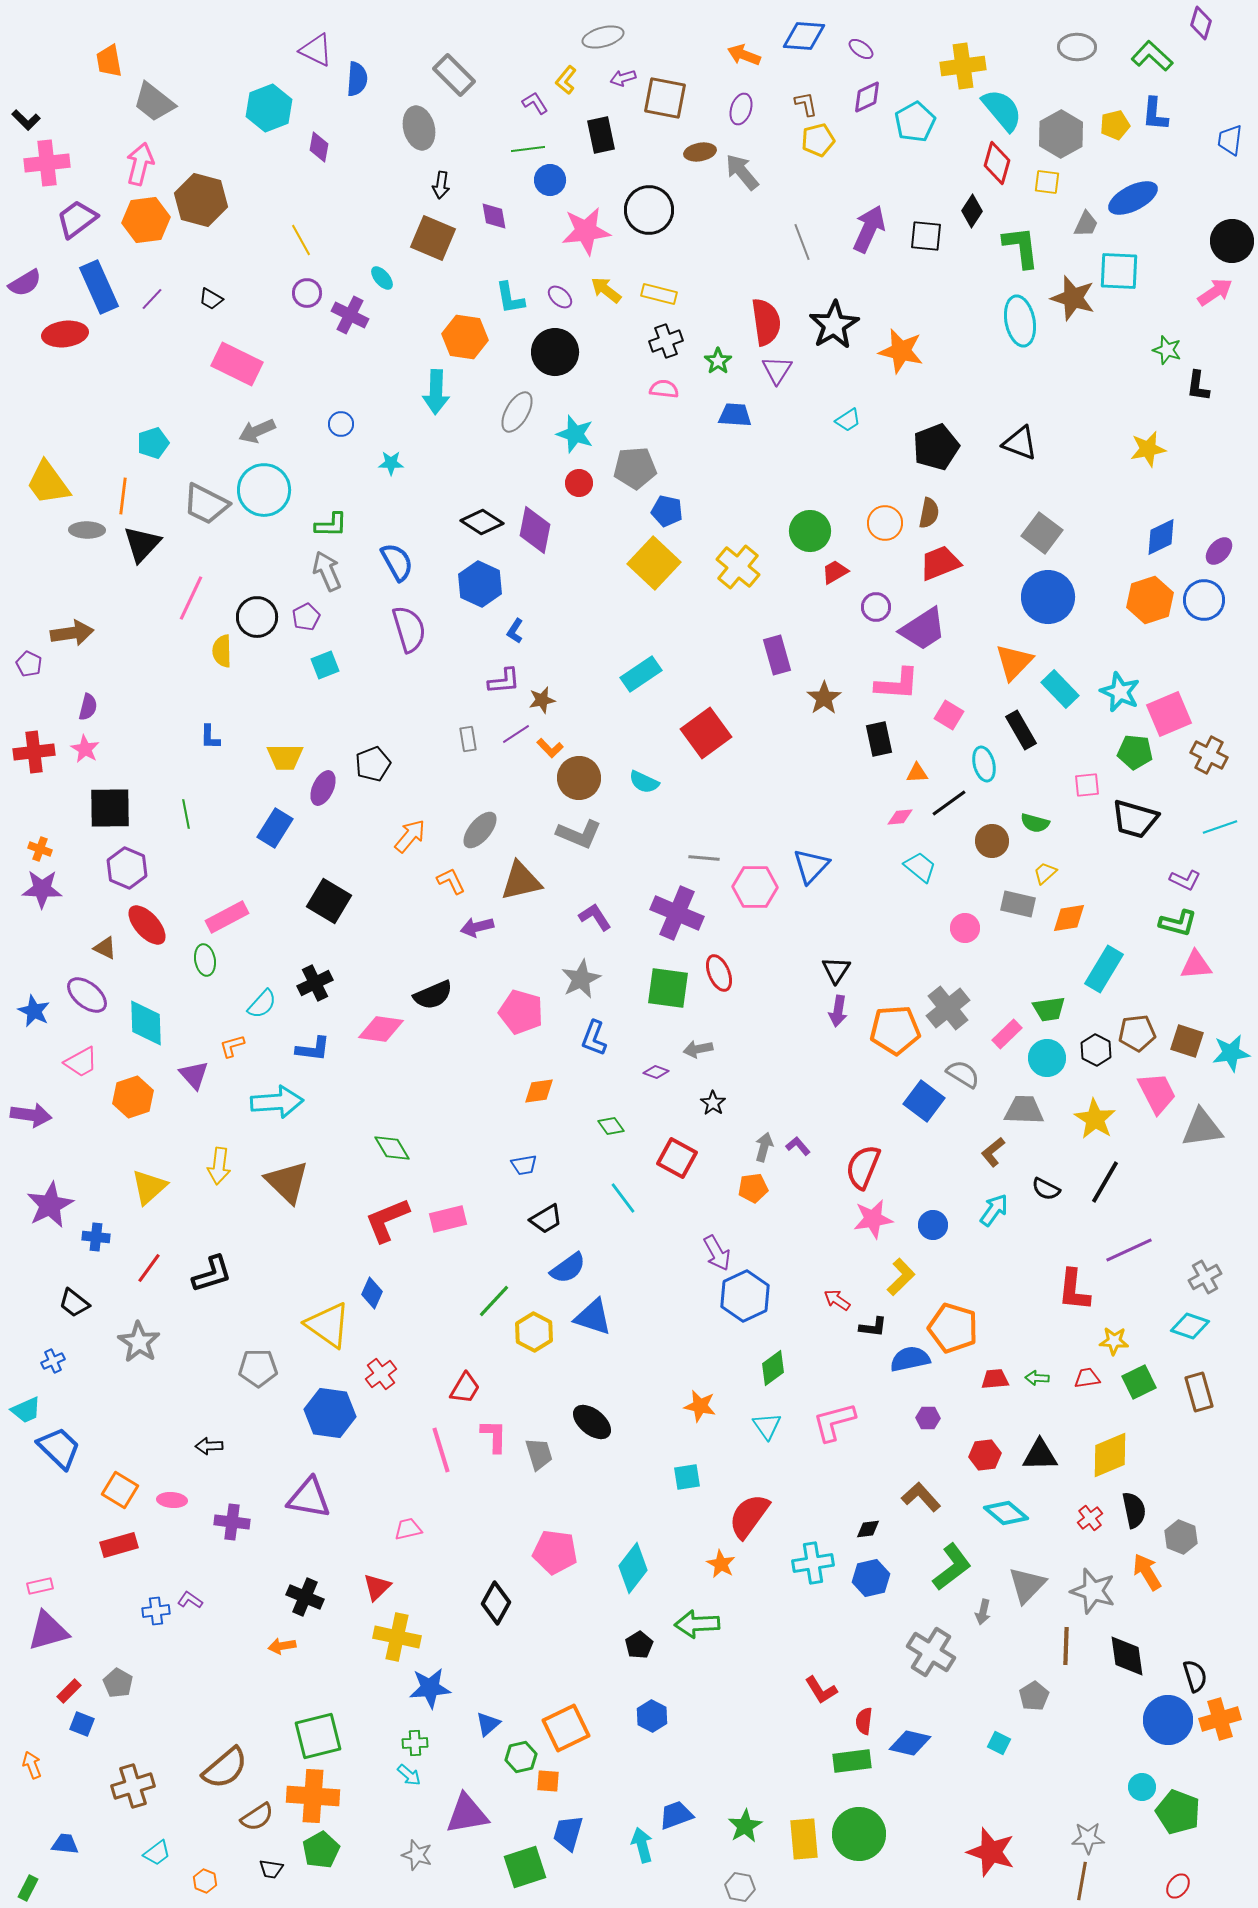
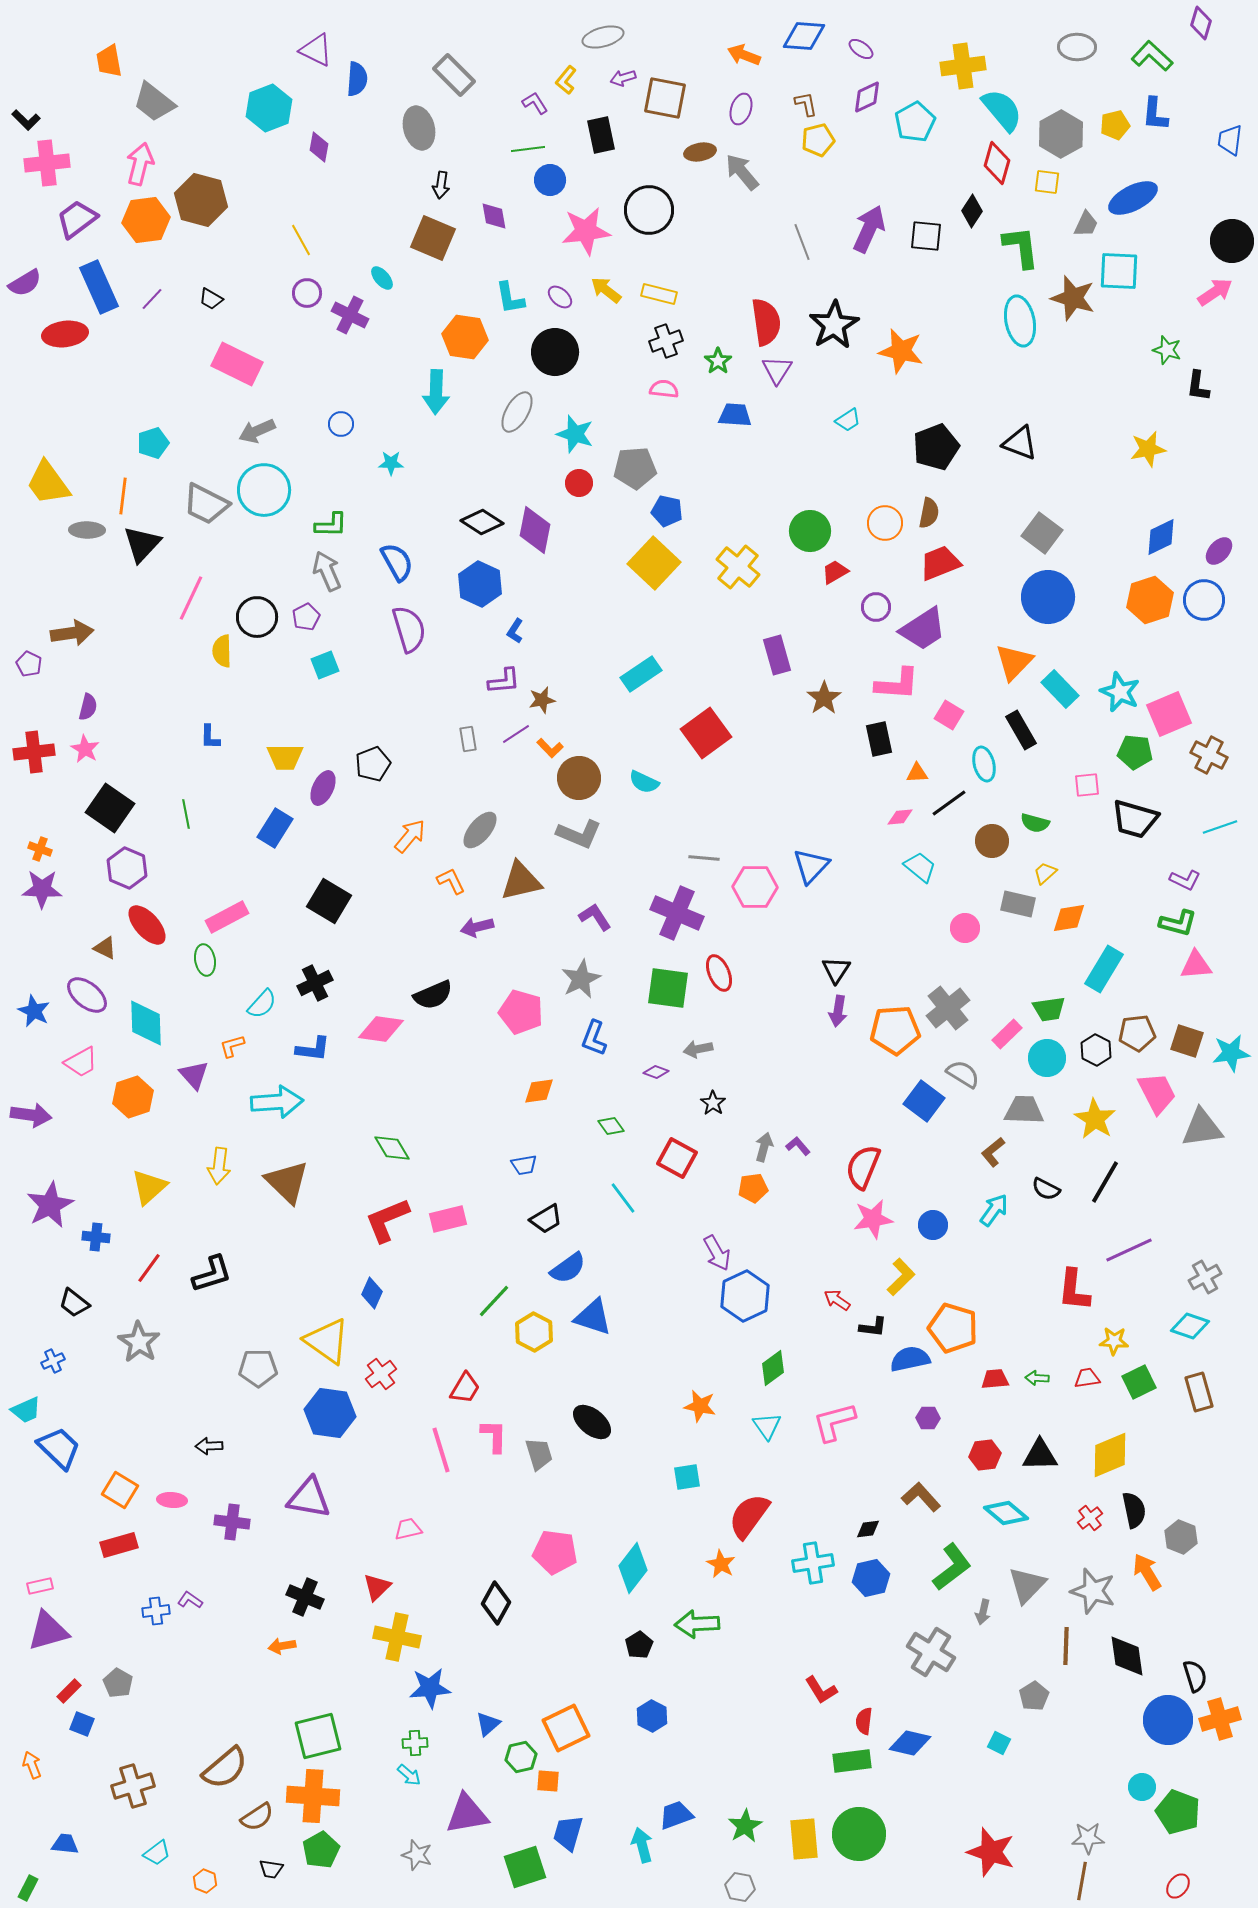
black square at (110, 808): rotated 36 degrees clockwise
yellow triangle at (328, 1325): moved 1 px left, 16 px down
